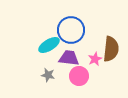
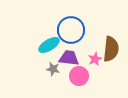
gray star: moved 5 px right, 6 px up
